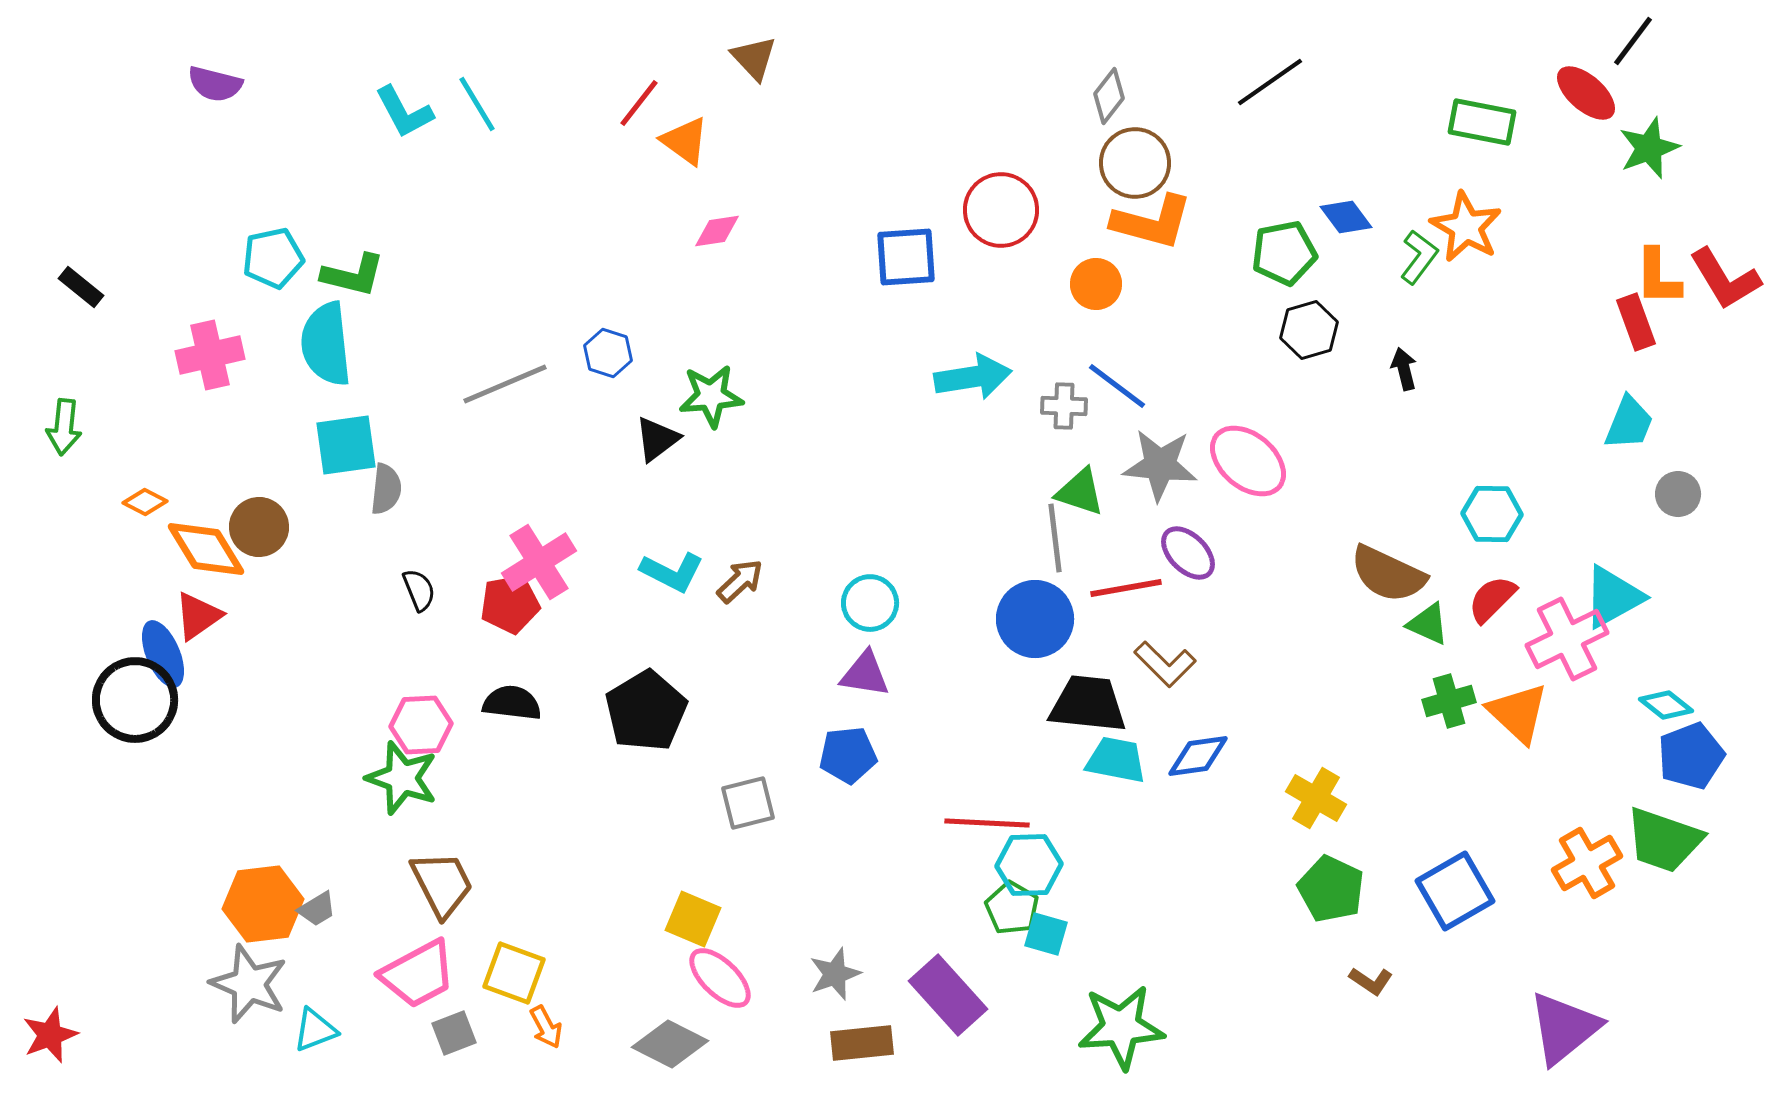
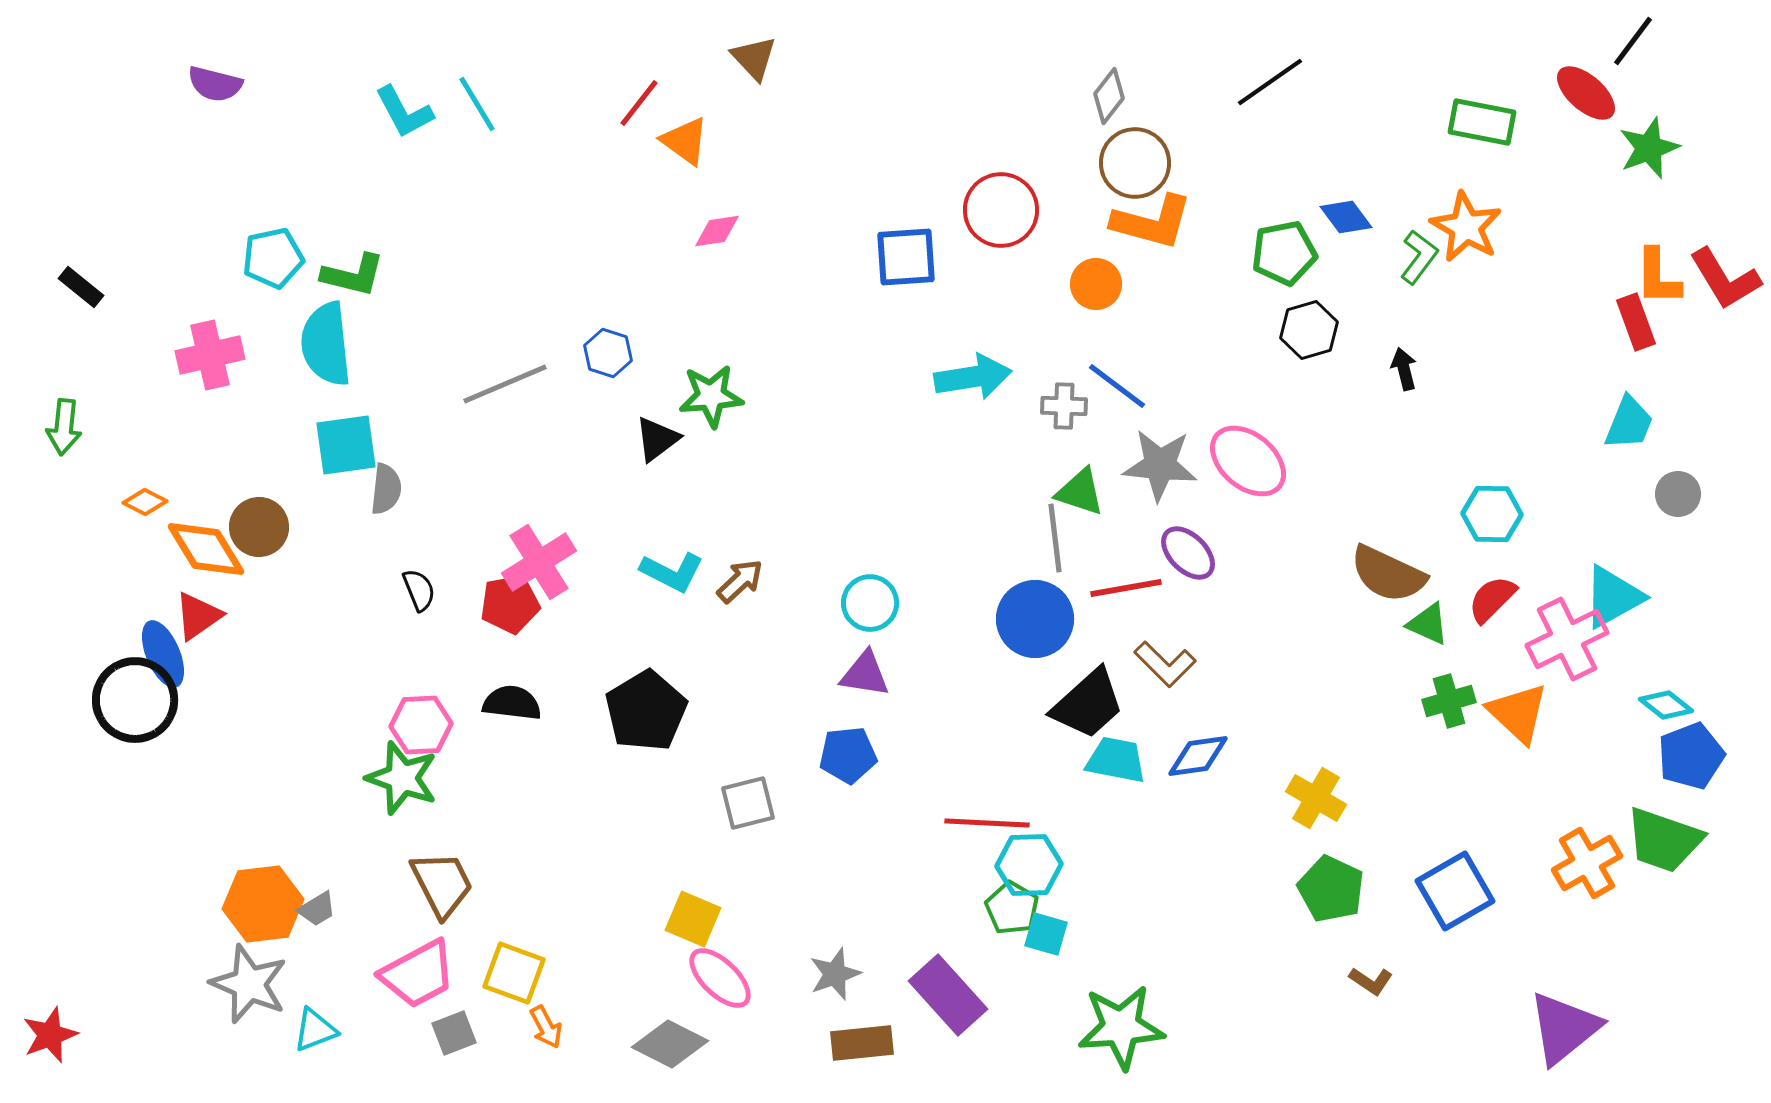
black trapezoid at (1088, 704): rotated 132 degrees clockwise
